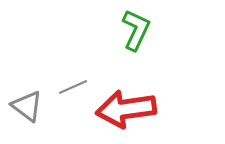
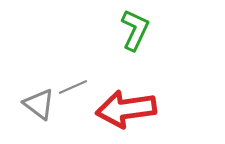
green L-shape: moved 1 px left
gray triangle: moved 12 px right, 2 px up
